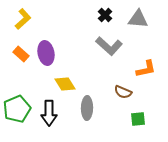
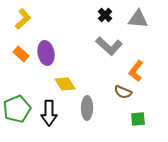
orange L-shape: moved 10 px left, 2 px down; rotated 140 degrees clockwise
